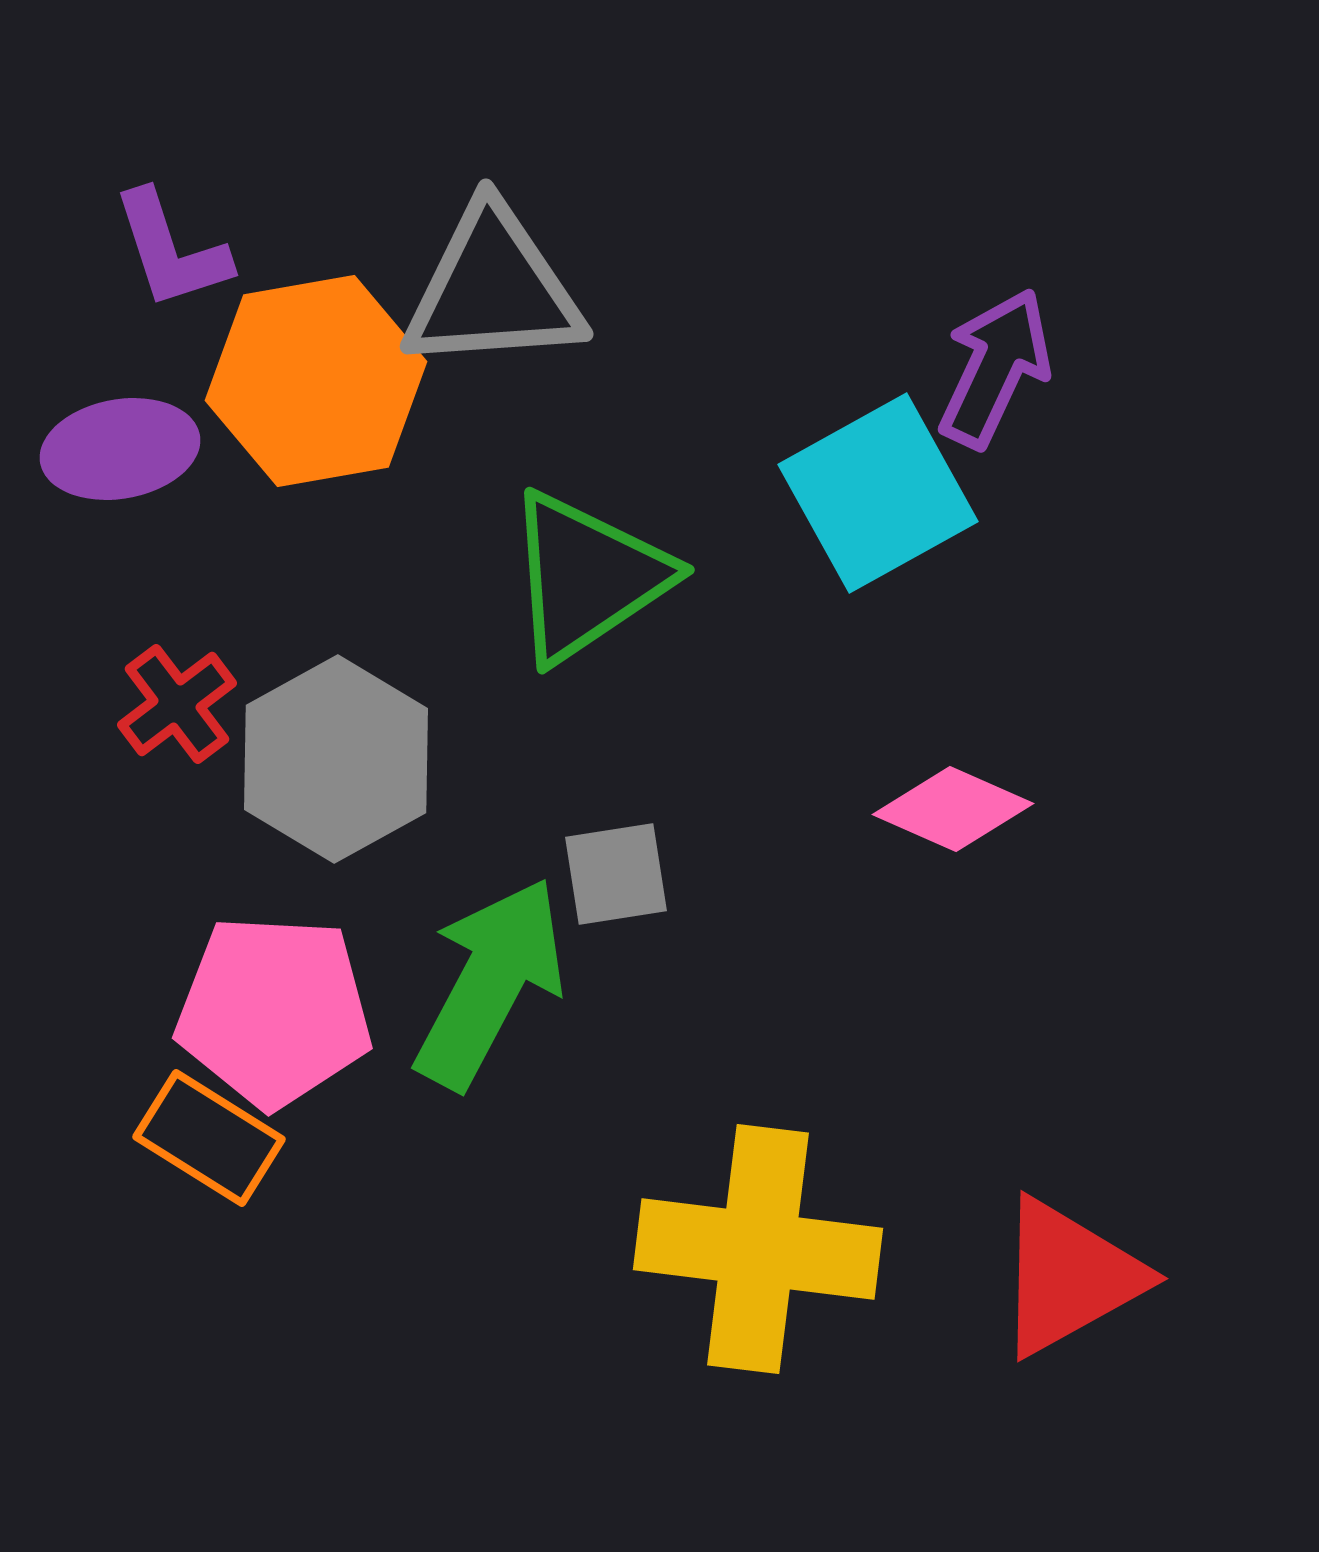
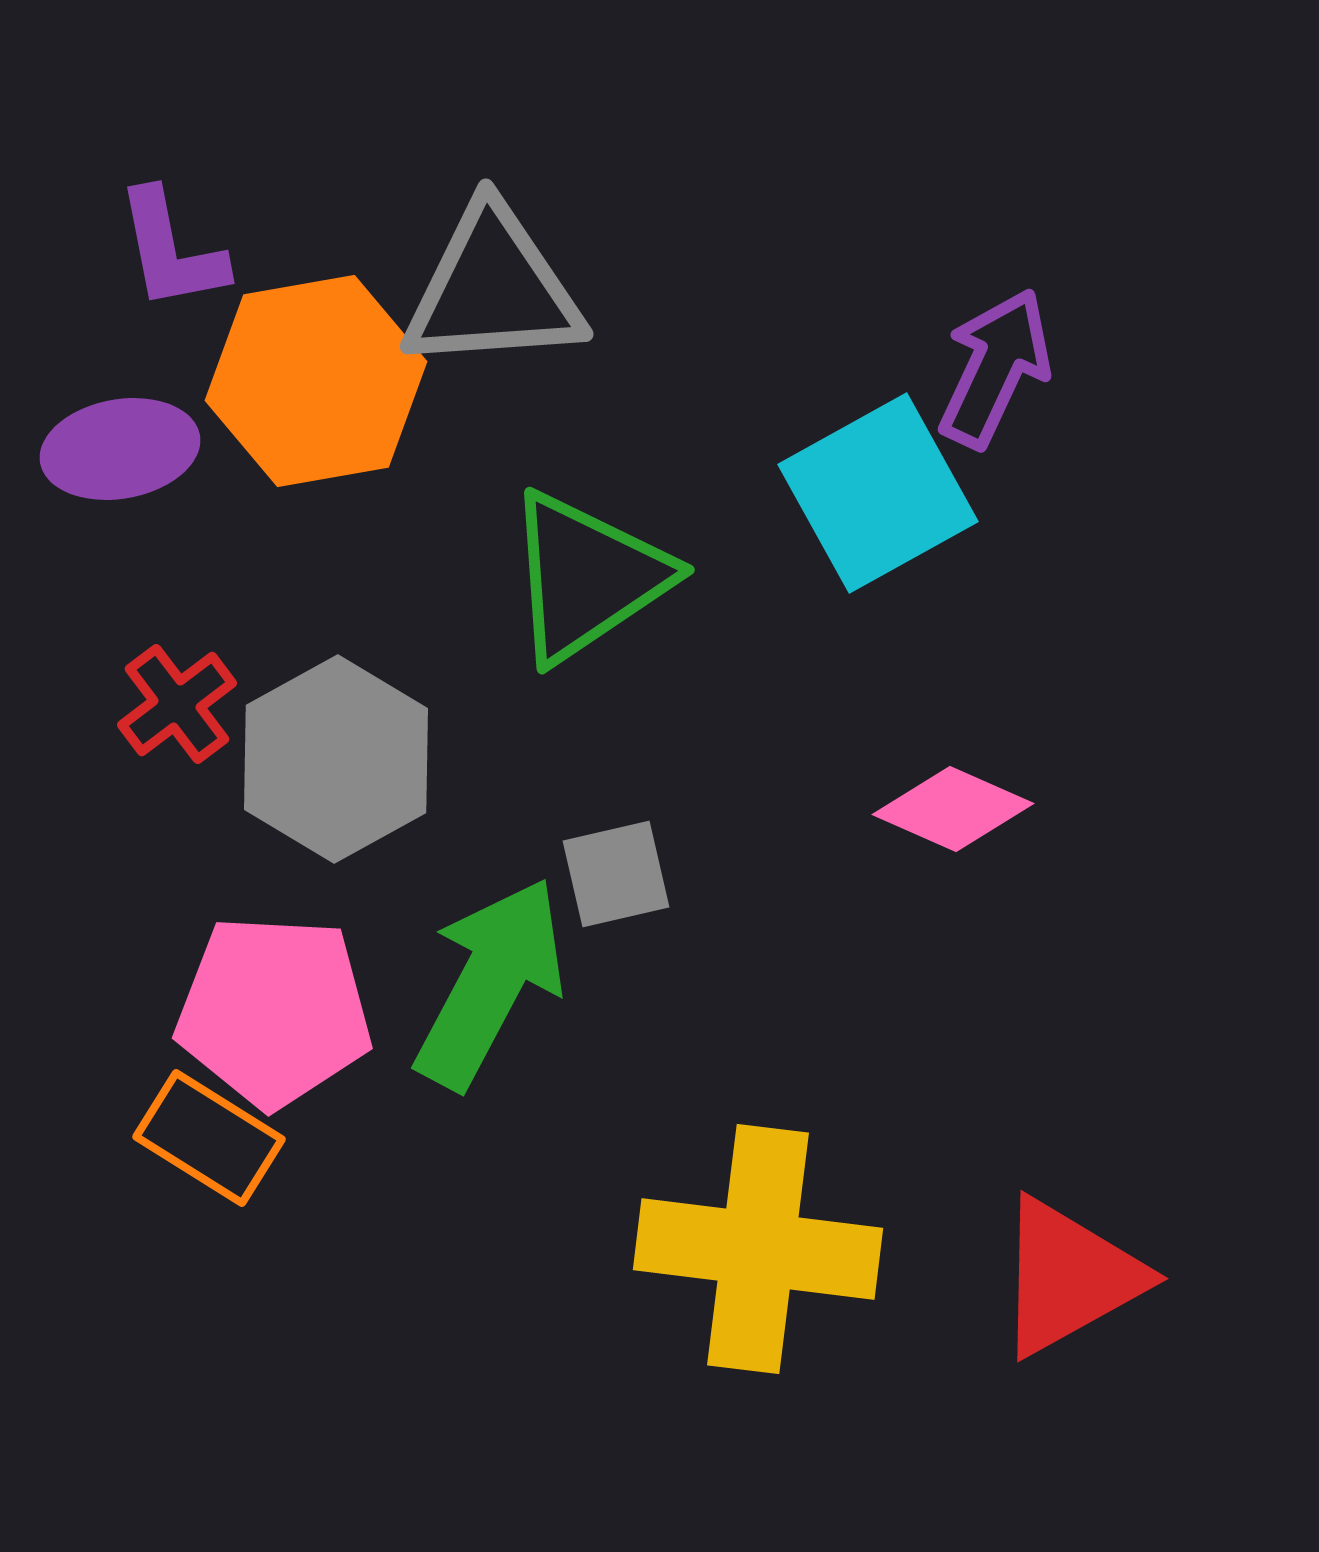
purple L-shape: rotated 7 degrees clockwise
gray square: rotated 4 degrees counterclockwise
